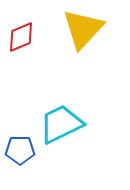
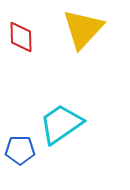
red diamond: rotated 68 degrees counterclockwise
cyan trapezoid: rotated 9 degrees counterclockwise
